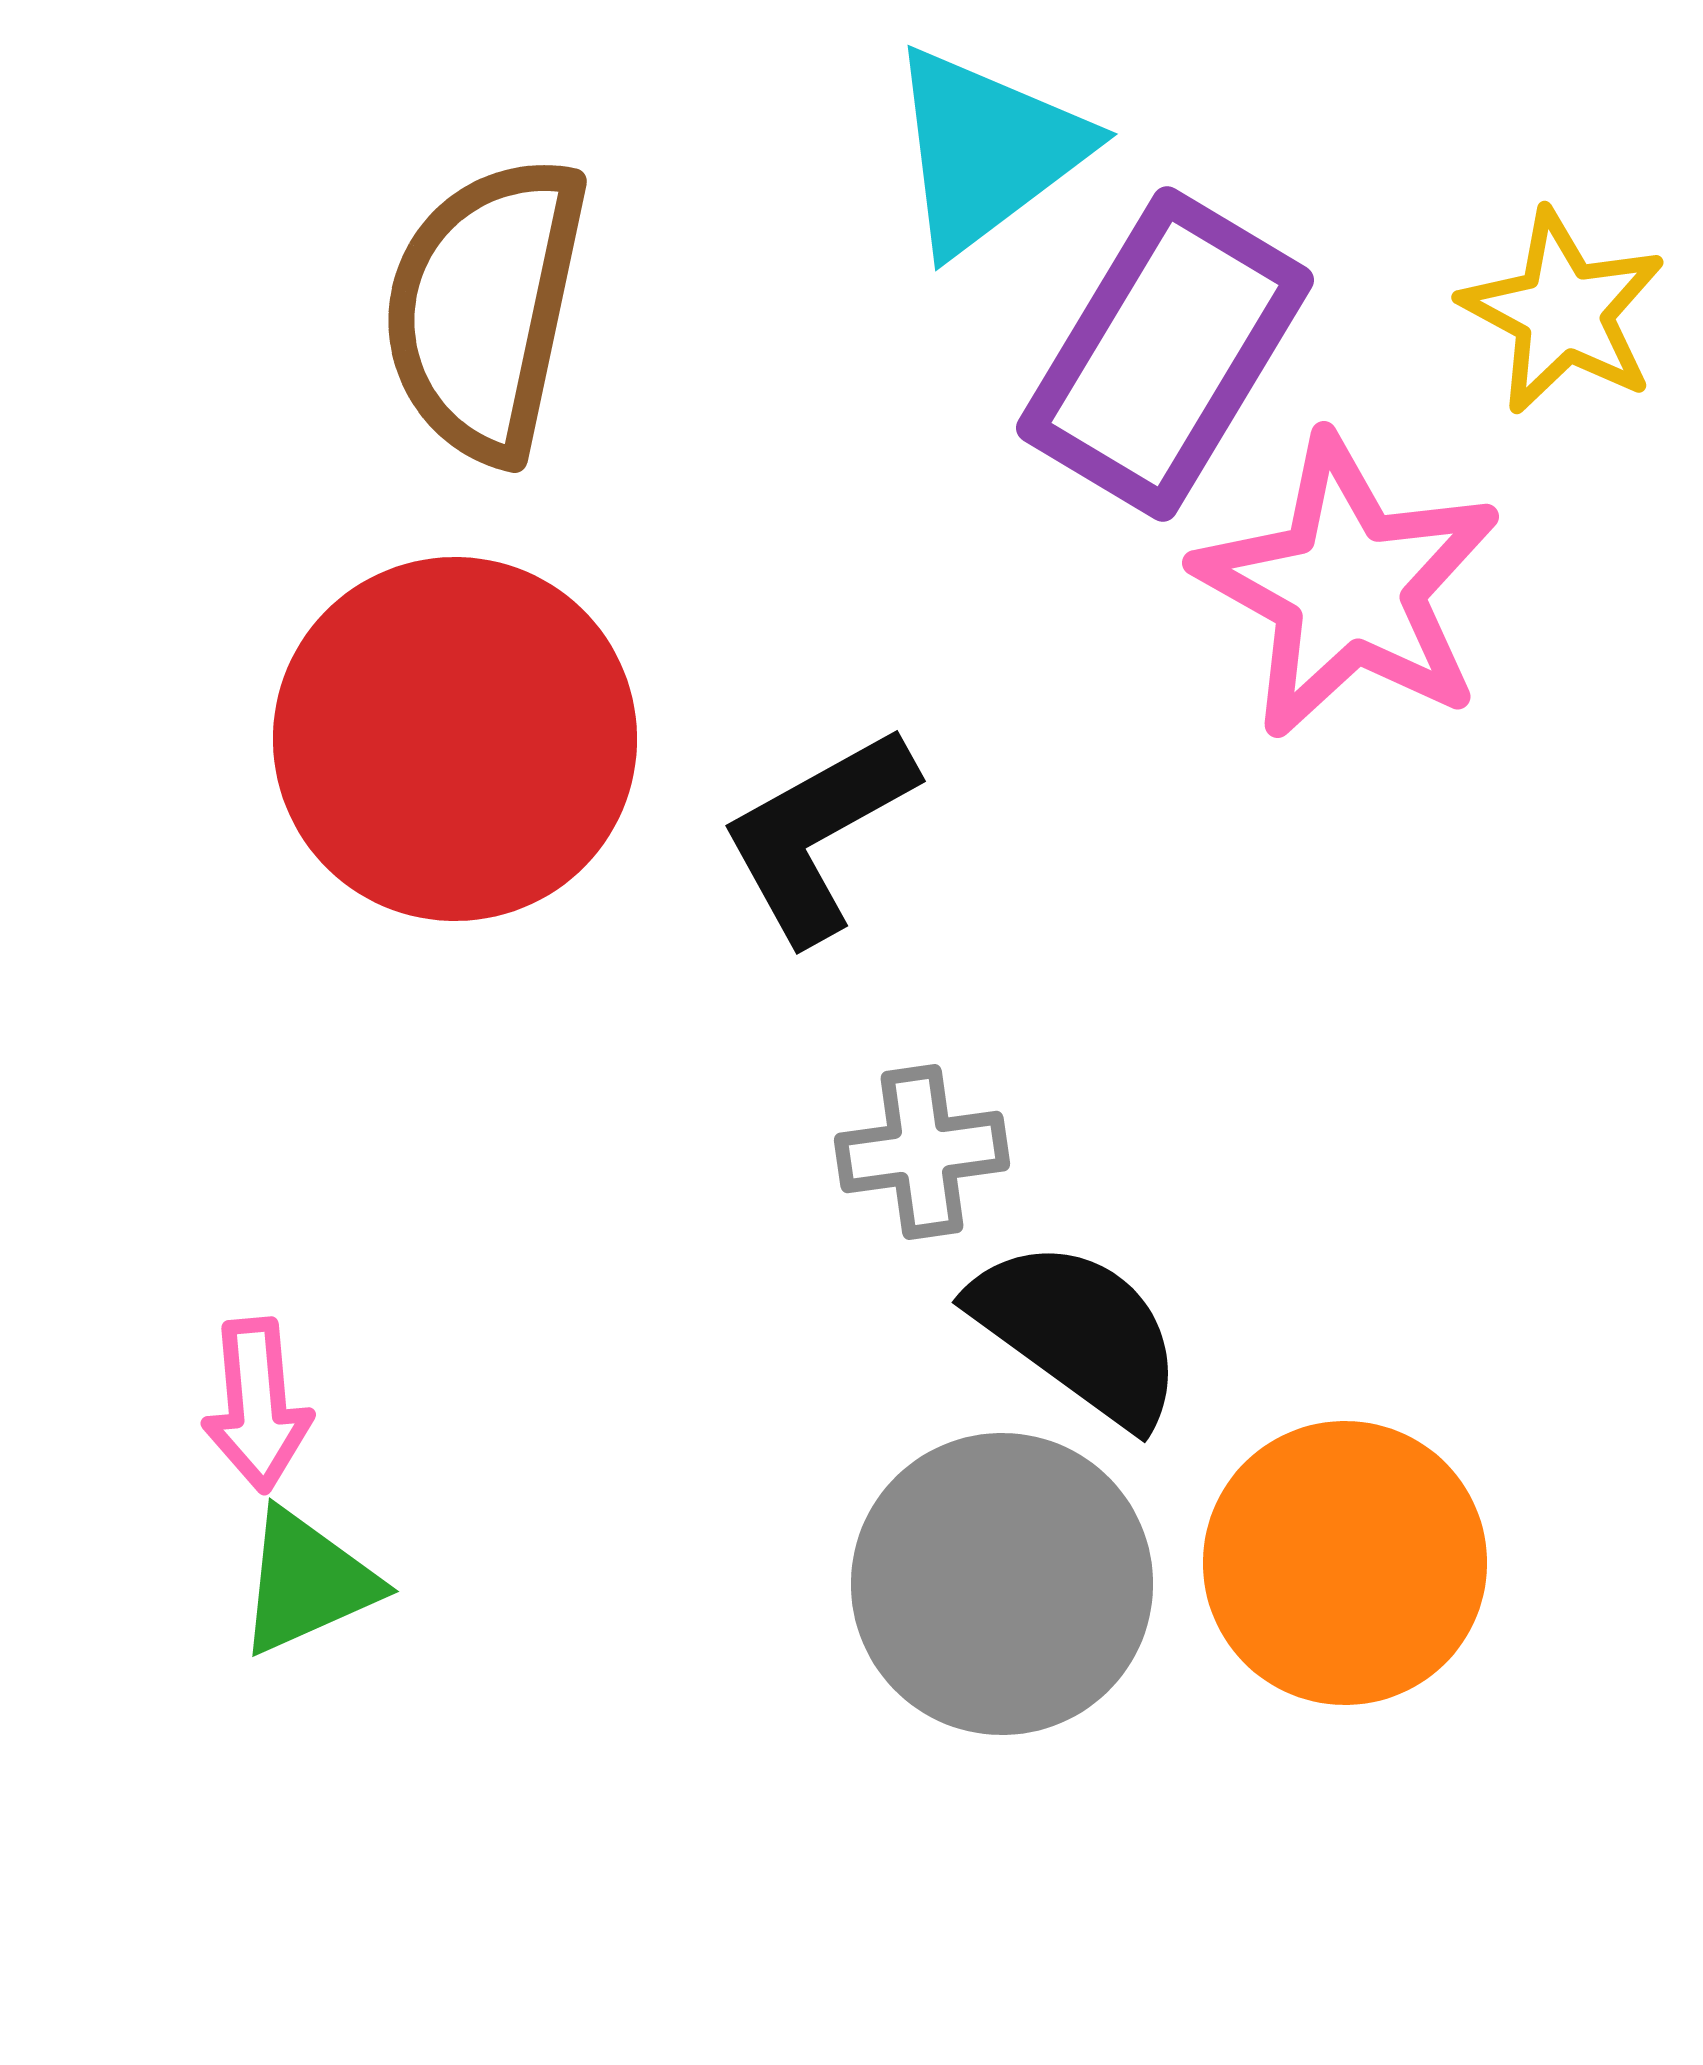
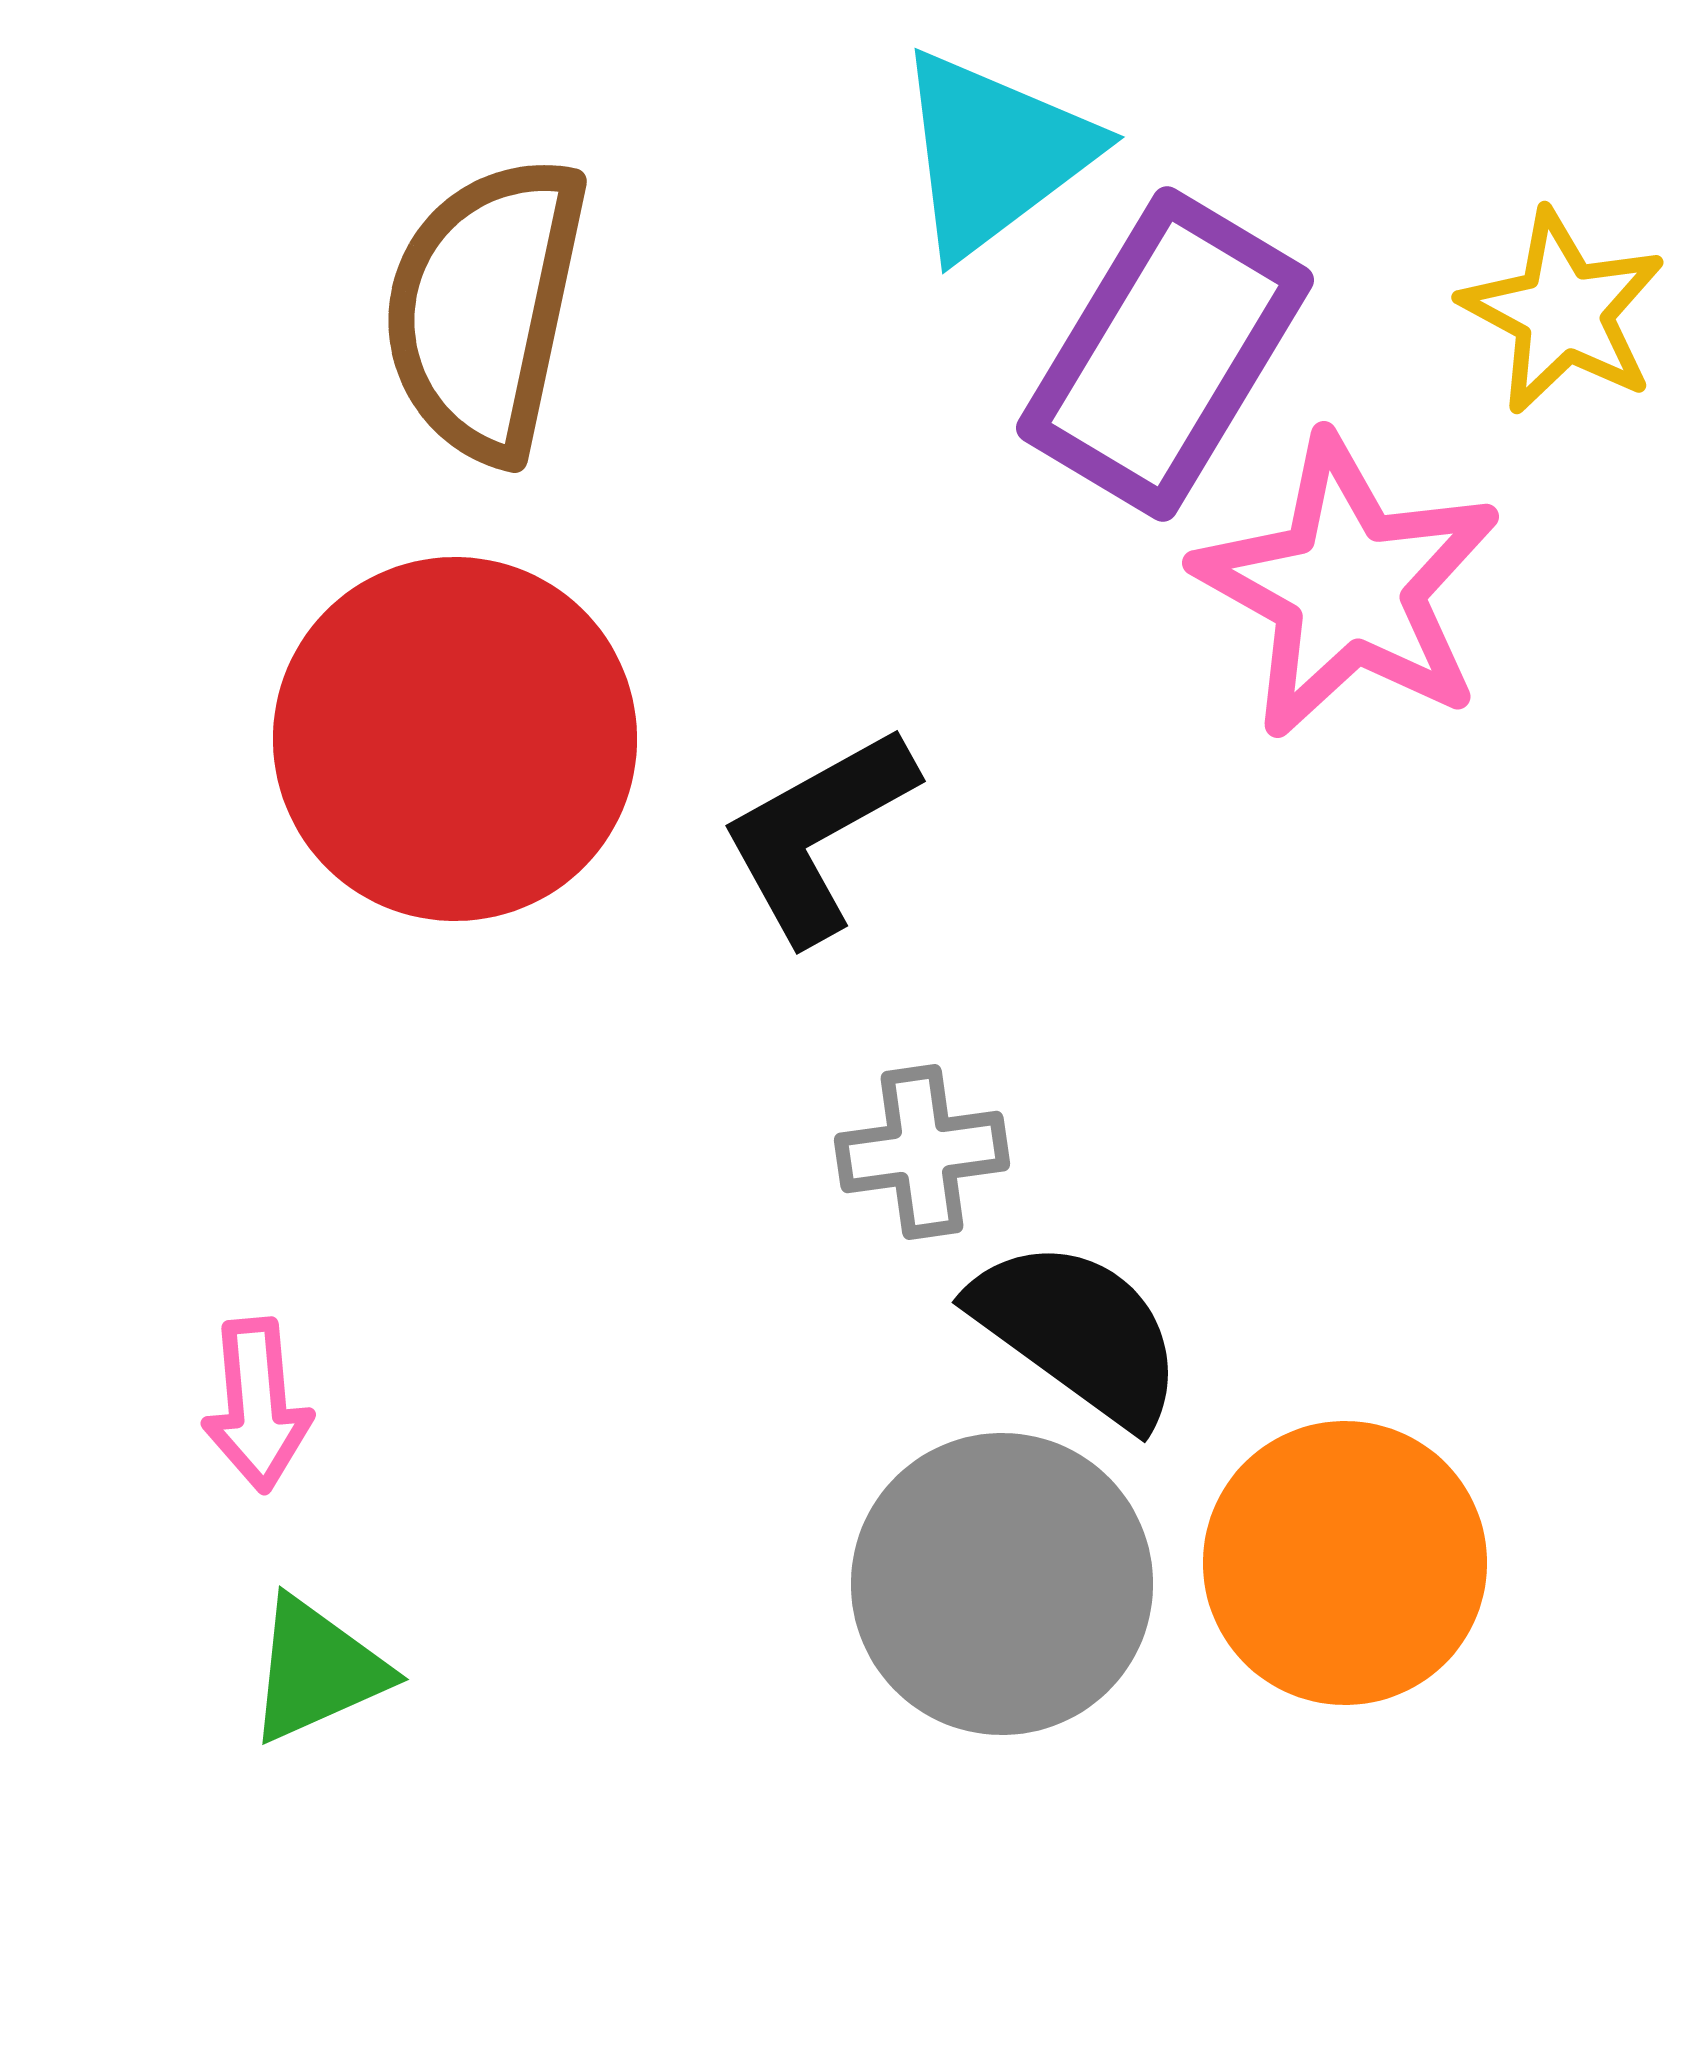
cyan triangle: moved 7 px right, 3 px down
green triangle: moved 10 px right, 88 px down
